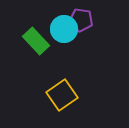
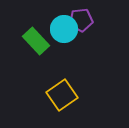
purple pentagon: rotated 15 degrees counterclockwise
